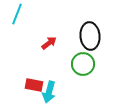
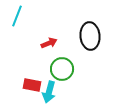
cyan line: moved 2 px down
red arrow: rotated 14 degrees clockwise
green circle: moved 21 px left, 5 px down
red rectangle: moved 2 px left
